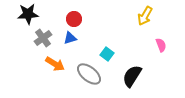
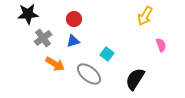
blue triangle: moved 3 px right, 3 px down
black semicircle: moved 3 px right, 3 px down
